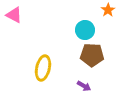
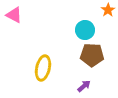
purple arrow: rotated 72 degrees counterclockwise
